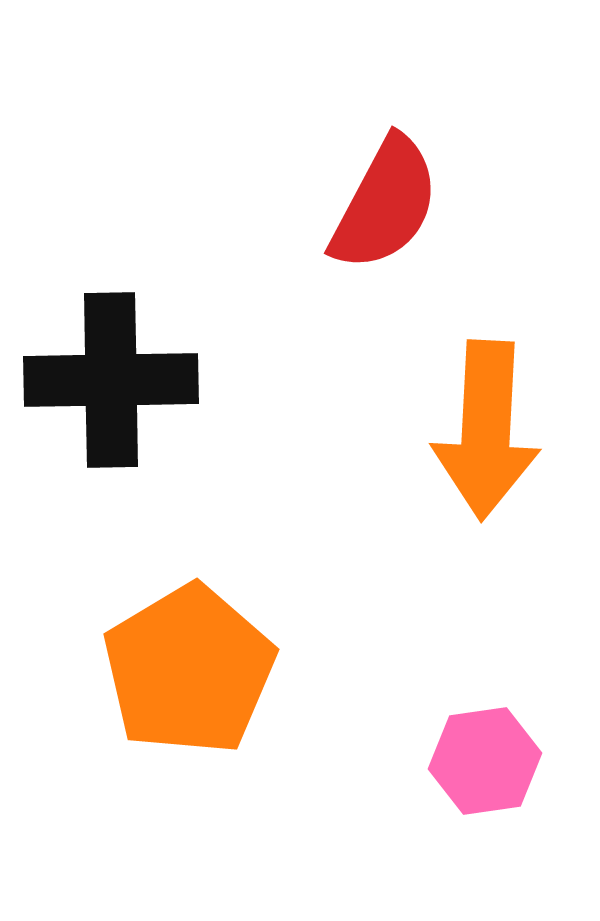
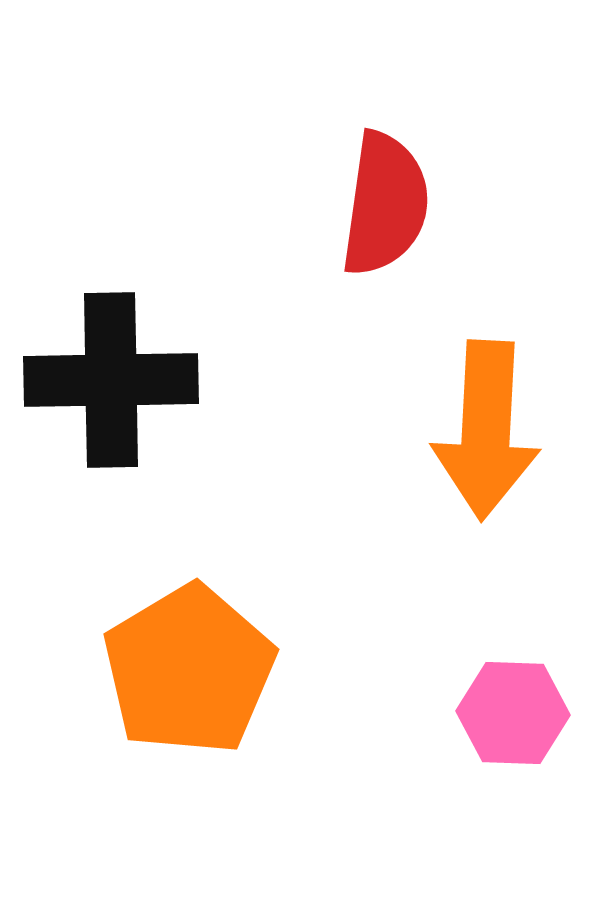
red semicircle: rotated 20 degrees counterclockwise
pink hexagon: moved 28 px right, 48 px up; rotated 10 degrees clockwise
